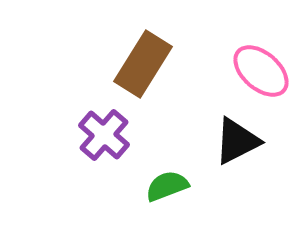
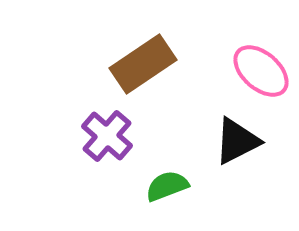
brown rectangle: rotated 24 degrees clockwise
purple cross: moved 3 px right, 1 px down
